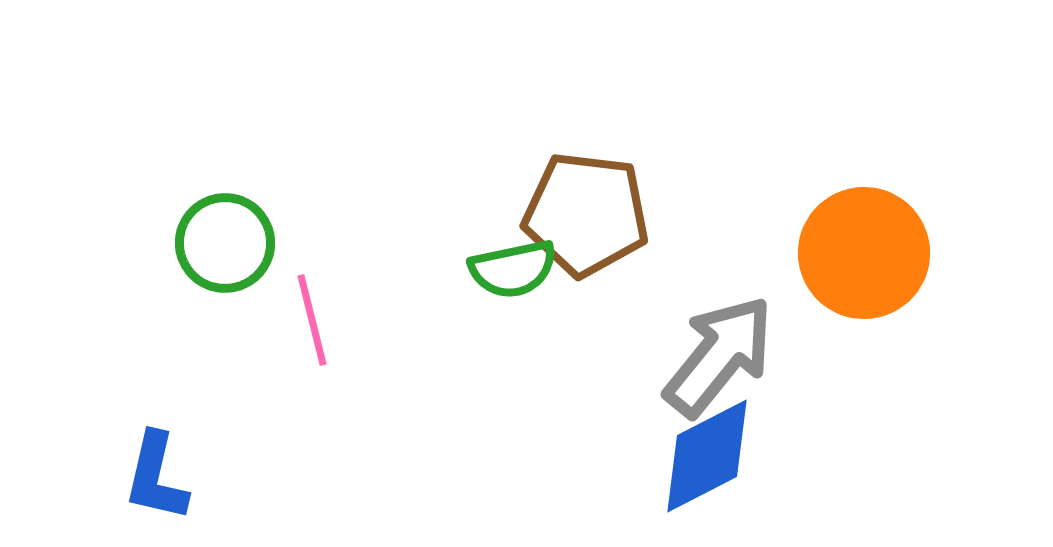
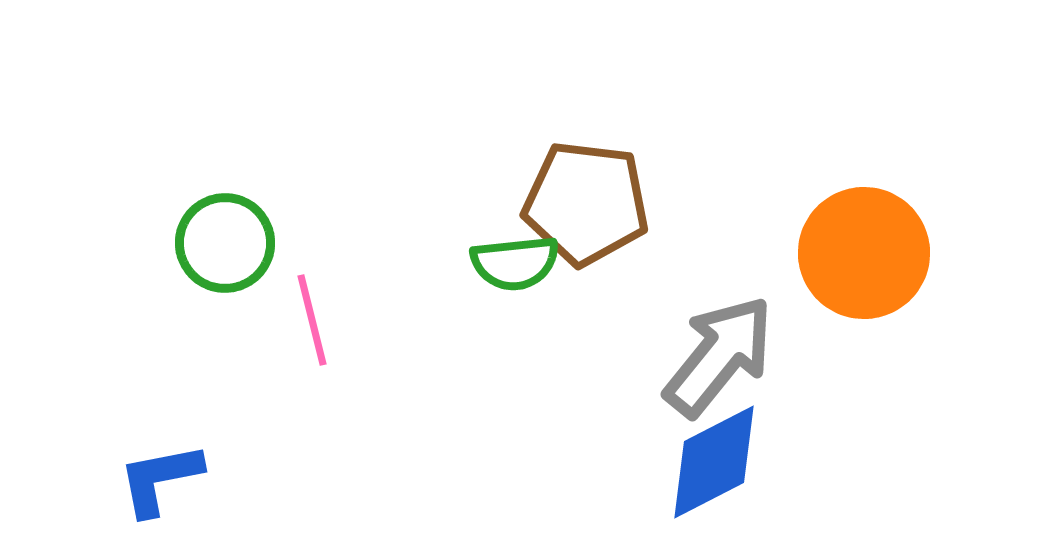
brown pentagon: moved 11 px up
green semicircle: moved 2 px right, 6 px up; rotated 6 degrees clockwise
blue diamond: moved 7 px right, 6 px down
blue L-shape: moved 4 px right, 2 px down; rotated 66 degrees clockwise
